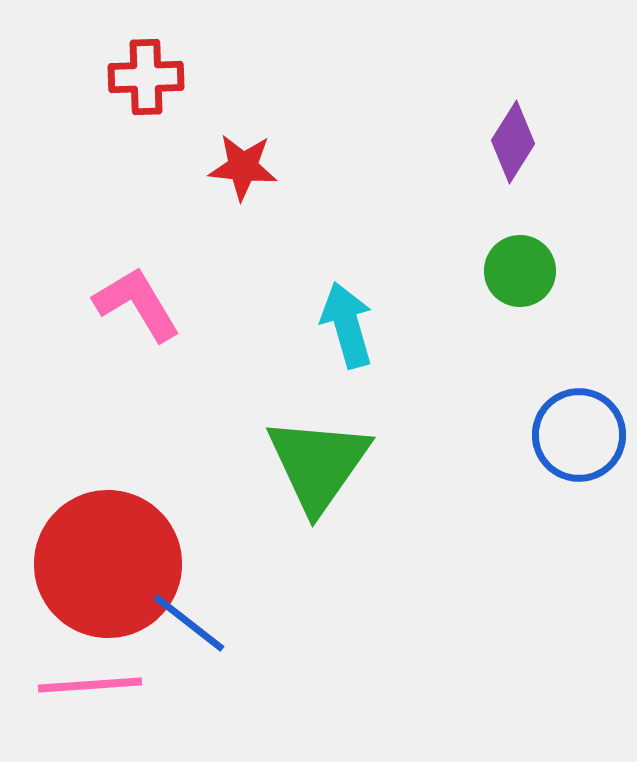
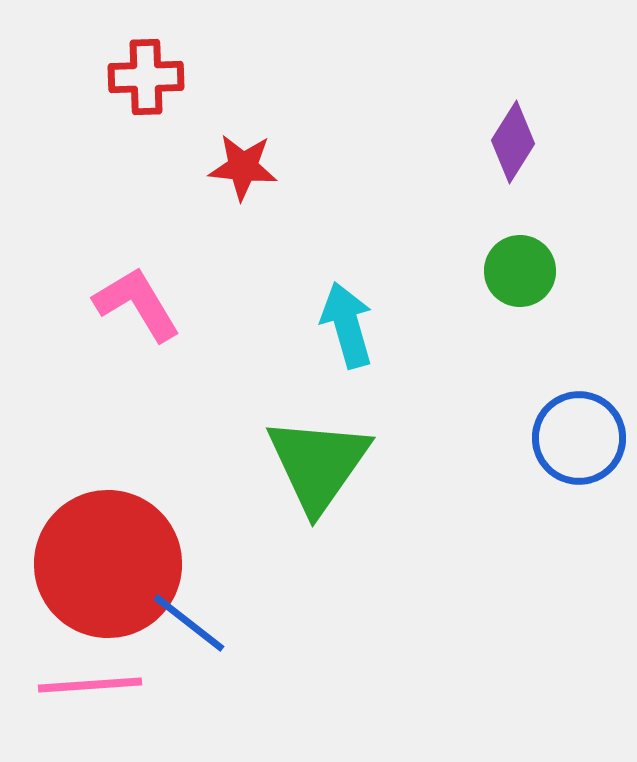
blue circle: moved 3 px down
